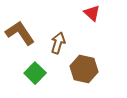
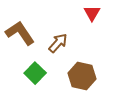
red triangle: rotated 18 degrees clockwise
brown arrow: rotated 25 degrees clockwise
brown hexagon: moved 2 px left, 7 px down
